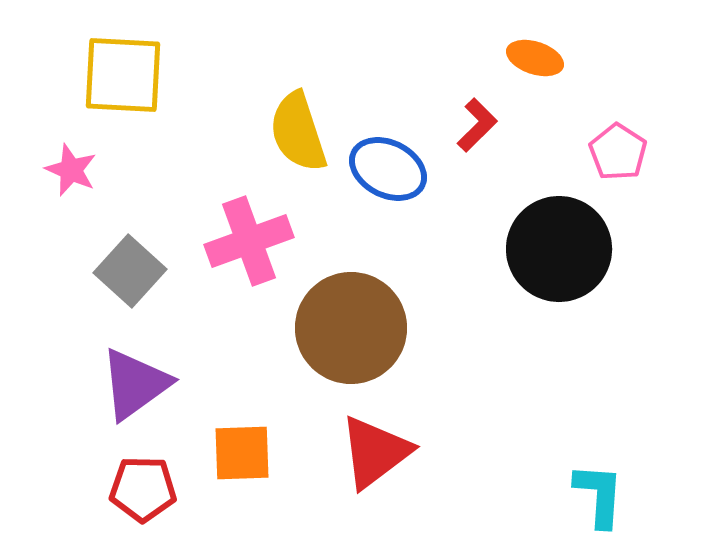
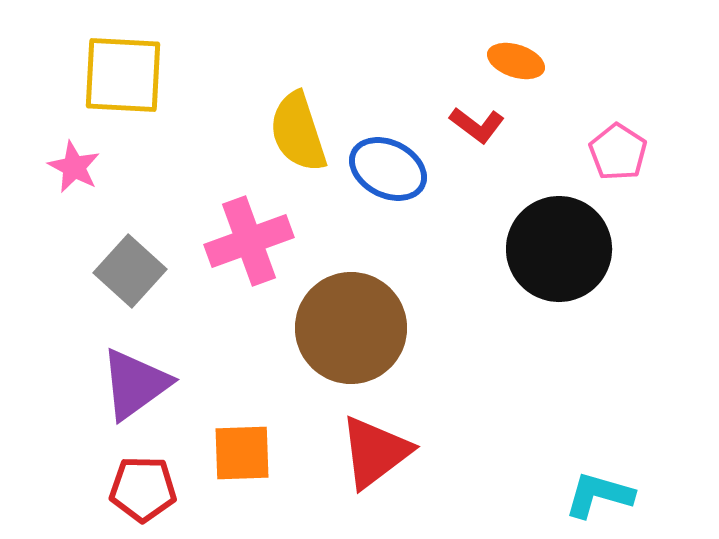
orange ellipse: moved 19 px left, 3 px down
red L-shape: rotated 82 degrees clockwise
pink star: moved 3 px right, 3 px up; rotated 4 degrees clockwise
cyan L-shape: rotated 78 degrees counterclockwise
